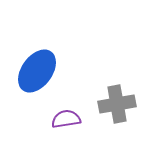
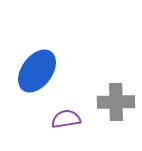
gray cross: moved 1 px left, 2 px up; rotated 9 degrees clockwise
